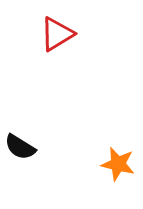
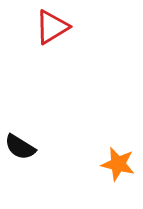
red triangle: moved 5 px left, 7 px up
